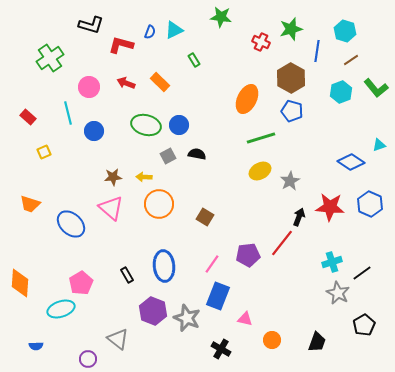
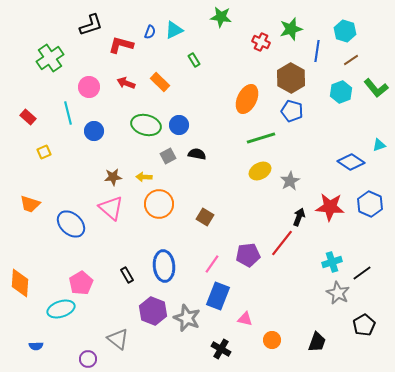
black L-shape at (91, 25): rotated 35 degrees counterclockwise
